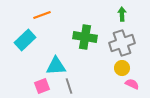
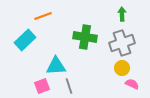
orange line: moved 1 px right, 1 px down
